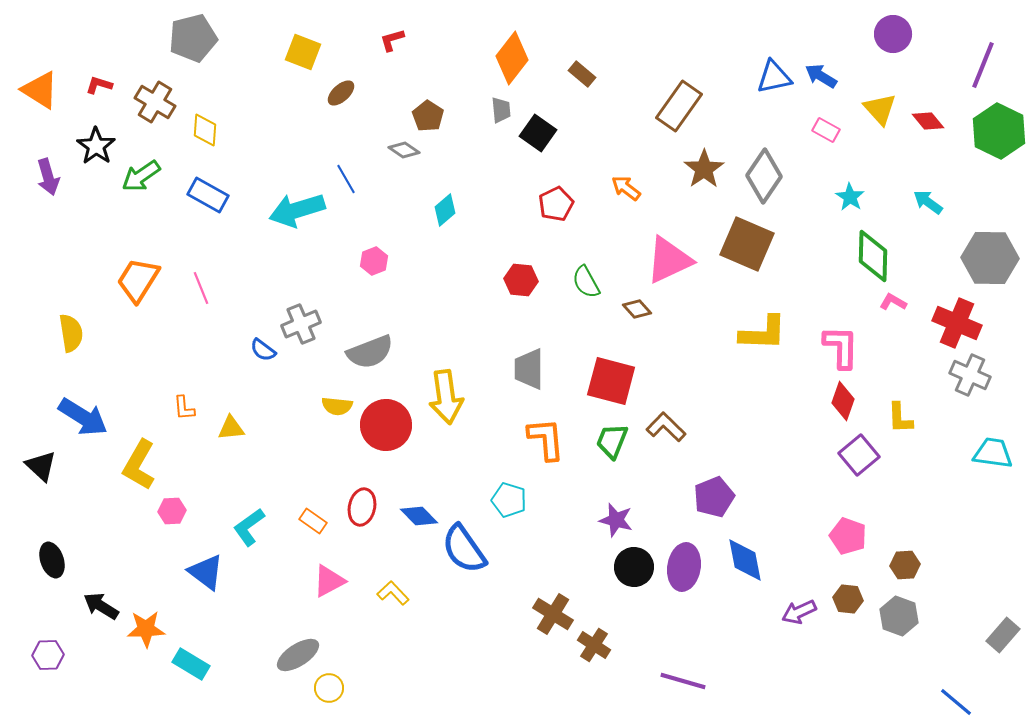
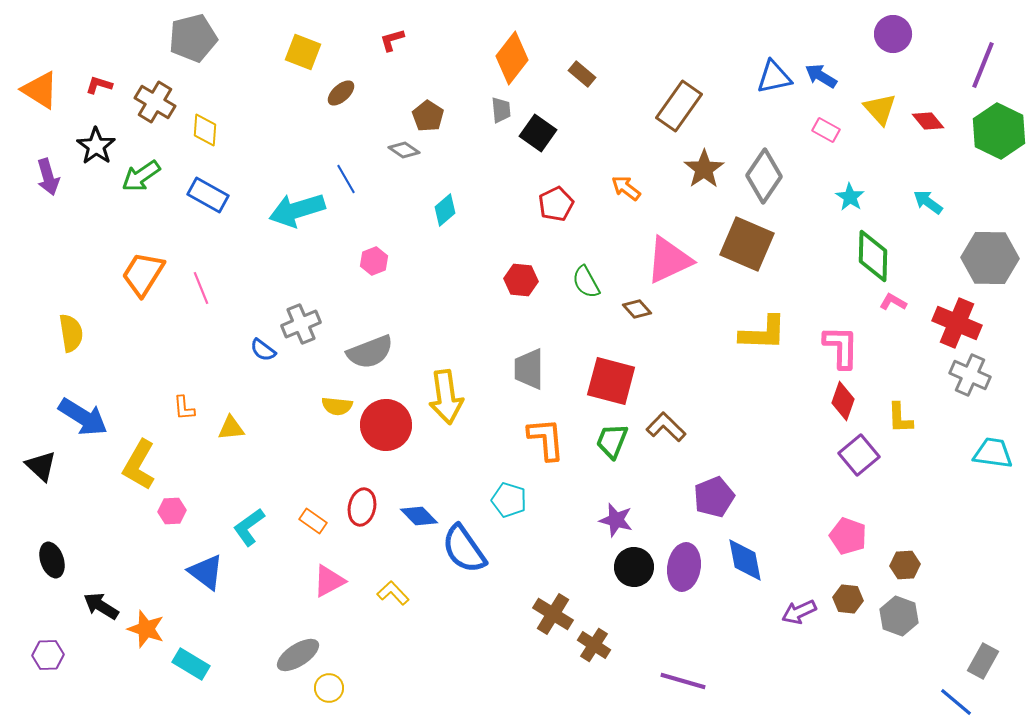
orange trapezoid at (138, 280): moved 5 px right, 6 px up
orange star at (146, 629): rotated 21 degrees clockwise
gray rectangle at (1003, 635): moved 20 px left, 26 px down; rotated 12 degrees counterclockwise
